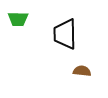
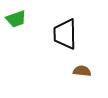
green trapezoid: moved 2 px left; rotated 20 degrees counterclockwise
